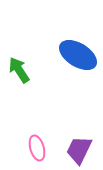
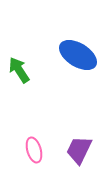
pink ellipse: moved 3 px left, 2 px down
